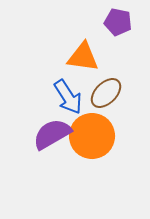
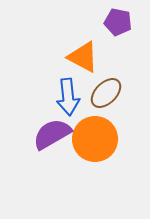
orange triangle: rotated 20 degrees clockwise
blue arrow: rotated 27 degrees clockwise
orange circle: moved 3 px right, 3 px down
